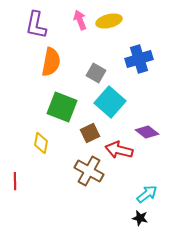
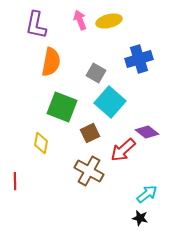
red arrow: moved 4 px right; rotated 56 degrees counterclockwise
